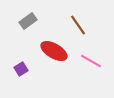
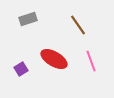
gray rectangle: moved 2 px up; rotated 18 degrees clockwise
red ellipse: moved 8 px down
pink line: rotated 40 degrees clockwise
